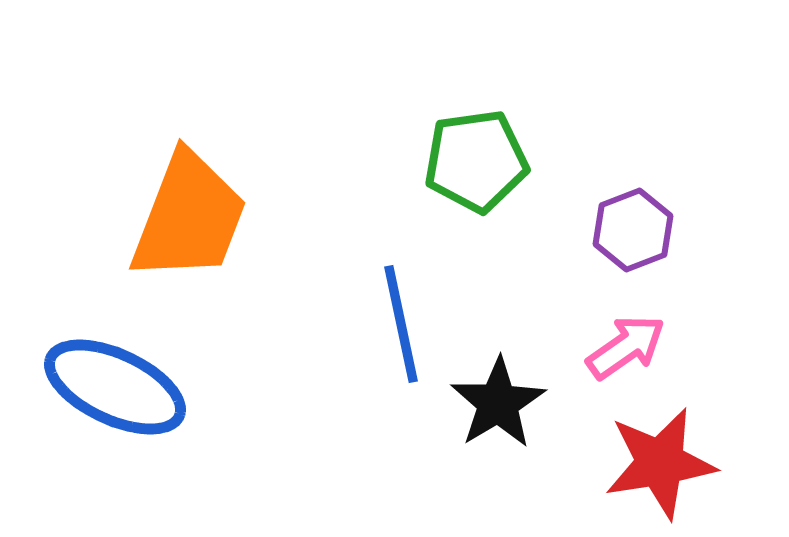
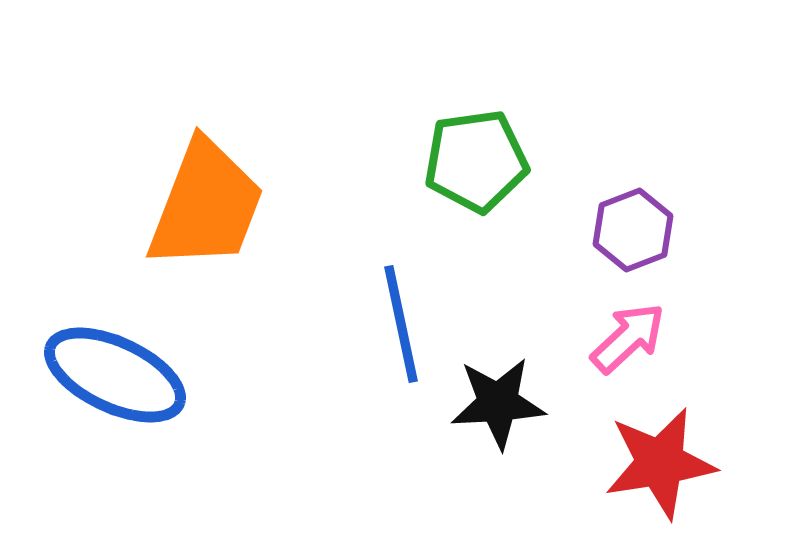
orange trapezoid: moved 17 px right, 12 px up
pink arrow: moved 2 px right, 9 px up; rotated 8 degrees counterclockwise
blue ellipse: moved 12 px up
black star: rotated 28 degrees clockwise
